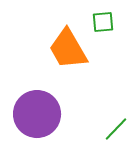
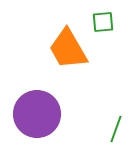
green line: rotated 24 degrees counterclockwise
